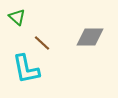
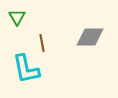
green triangle: rotated 18 degrees clockwise
brown line: rotated 36 degrees clockwise
